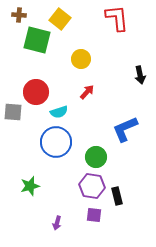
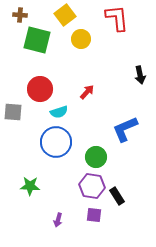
brown cross: moved 1 px right
yellow square: moved 5 px right, 4 px up; rotated 15 degrees clockwise
yellow circle: moved 20 px up
red circle: moved 4 px right, 3 px up
green star: rotated 18 degrees clockwise
black rectangle: rotated 18 degrees counterclockwise
purple arrow: moved 1 px right, 3 px up
